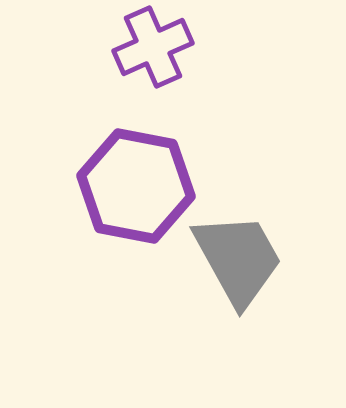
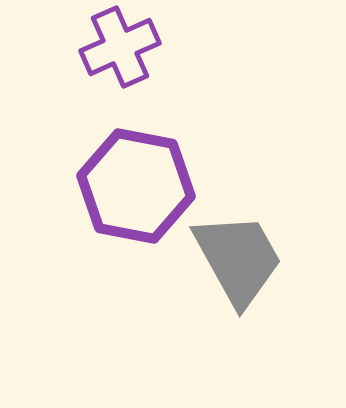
purple cross: moved 33 px left
